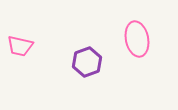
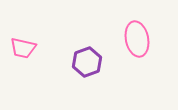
pink trapezoid: moved 3 px right, 2 px down
